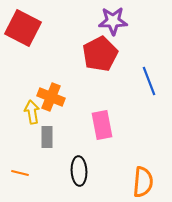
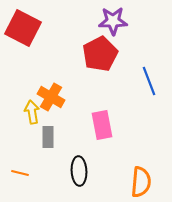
orange cross: rotated 8 degrees clockwise
gray rectangle: moved 1 px right
orange semicircle: moved 2 px left
